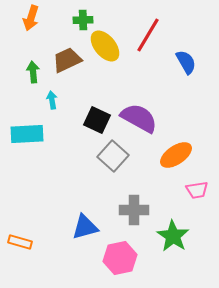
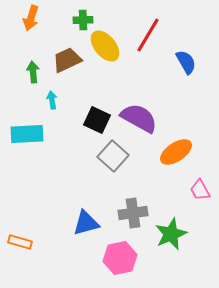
orange ellipse: moved 3 px up
pink trapezoid: moved 3 px right; rotated 70 degrees clockwise
gray cross: moved 1 px left, 3 px down; rotated 8 degrees counterclockwise
blue triangle: moved 1 px right, 4 px up
green star: moved 2 px left, 2 px up; rotated 16 degrees clockwise
